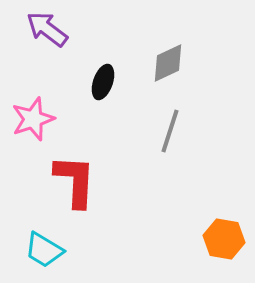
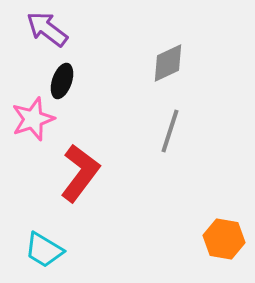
black ellipse: moved 41 px left, 1 px up
red L-shape: moved 5 px right, 8 px up; rotated 34 degrees clockwise
